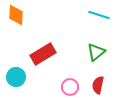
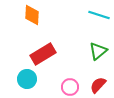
orange diamond: moved 16 px right
green triangle: moved 2 px right, 1 px up
cyan circle: moved 11 px right, 2 px down
red semicircle: rotated 30 degrees clockwise
